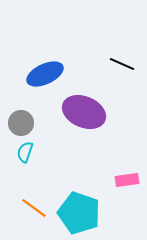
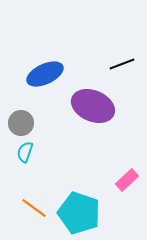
black line: rotated 45 degrees counterclockwise
purple ellipse: moved 9 px right, 6 px up
pink rectangle: rotated 35 degrees counterclockwise
